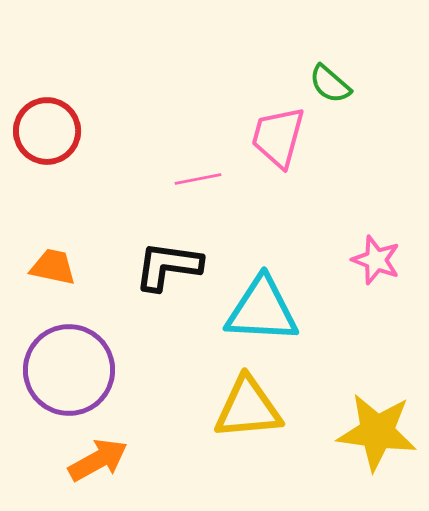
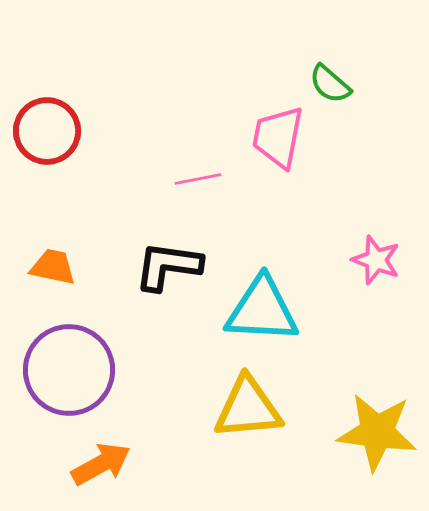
pink trapezoid: rotated 4 degrees counterclockwise
orange arrow: moved 3 px right, 4 px down
